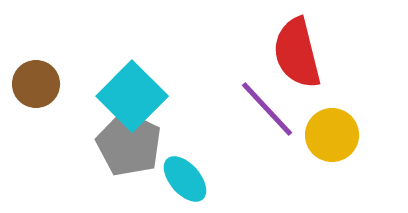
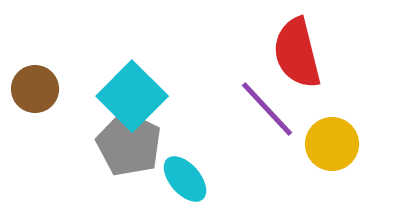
brown circle: moved 1 px left, 5 px down
yellow circle: moved 9 px down
